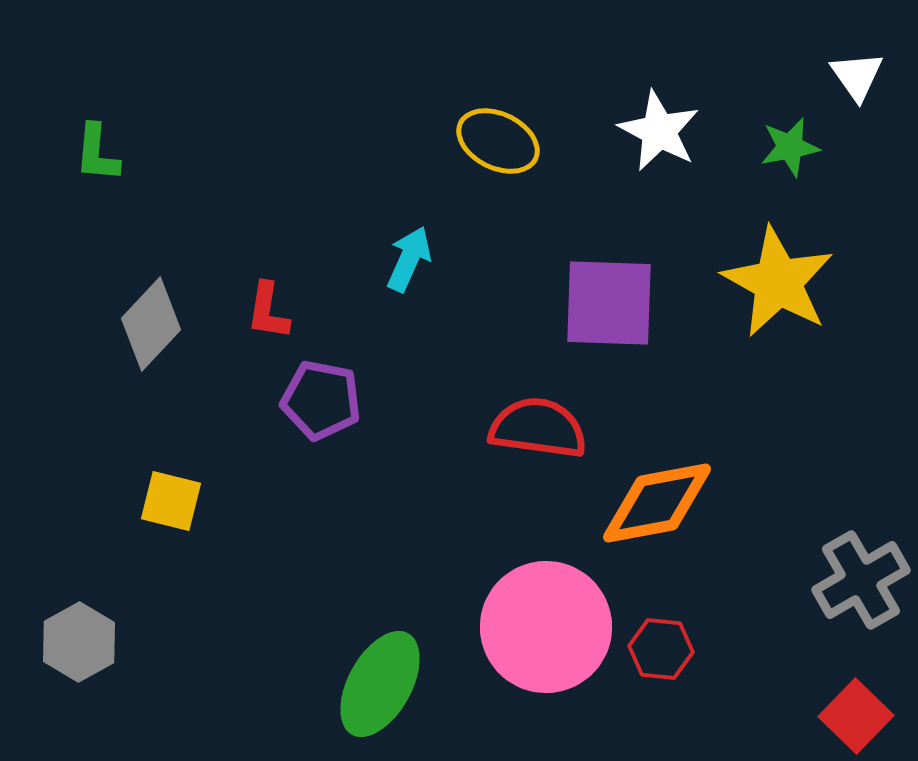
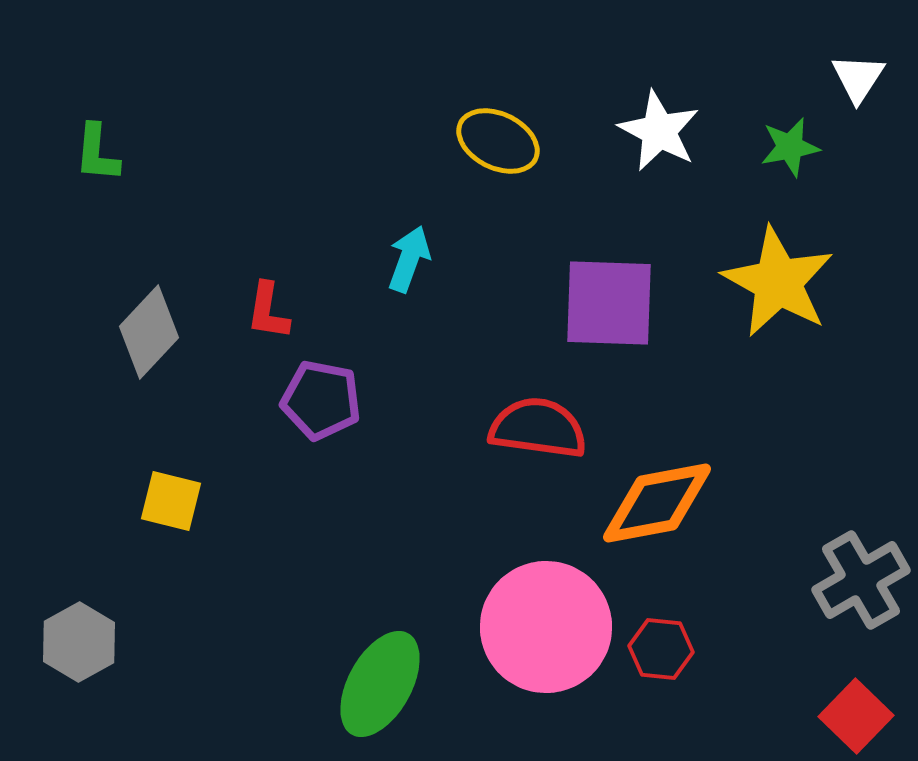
white triangle: moved 1 px right, 2 px down; rotated 8 degrees clockwise
cyan arrow: rotated 4 degrees counterclockwise
gray diamond: moved 2 px left, 8 px down
